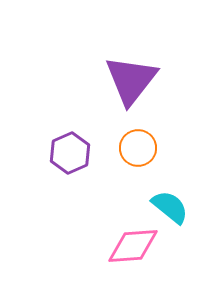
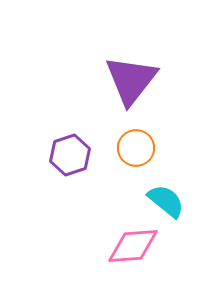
orange circle: moved 2 px left
purple hexagon: moved 2 px down; rotated 6 degrees clockwise
cyan semicircle: moved 4 px left, 6 px up
